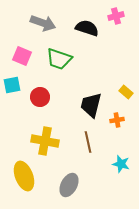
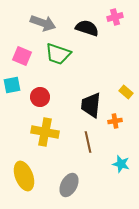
pink cross: moved 1 px left, 1 px down
green trapezoid: moved 1 px left, 5 px up
black trapezoid: rotated 8 degrees counterclockwise
orange cross: moved 2 px left, 1 px down
yellow cross: moved 9 px up
